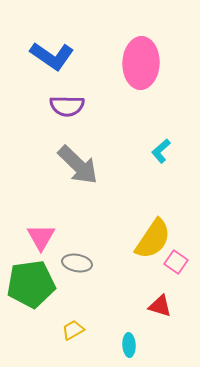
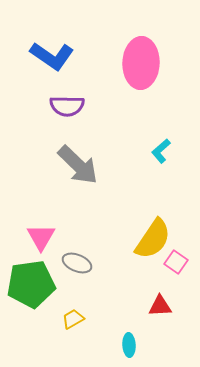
gray ellipse: rotated 12 degrees clockwise
red triangle: rotated 20 degrees counterclockwise
yellow trapezoid: moved 11 px up
